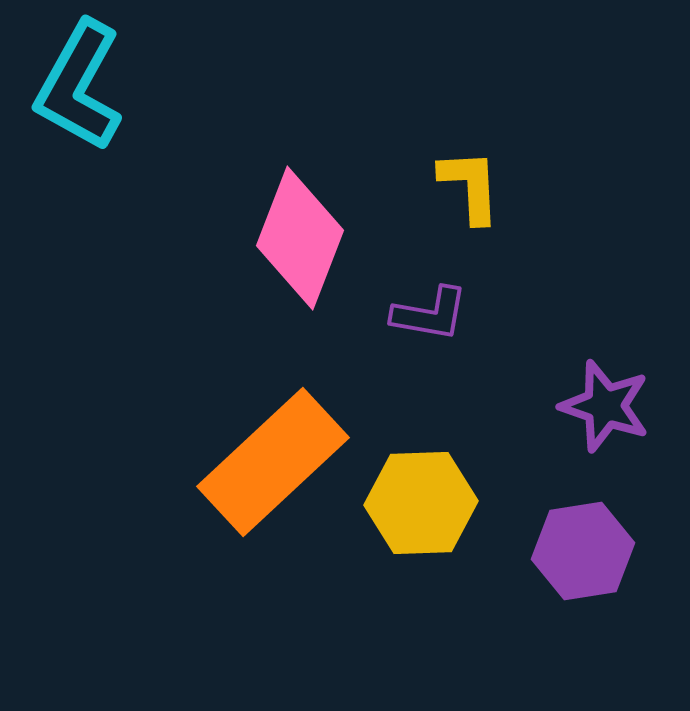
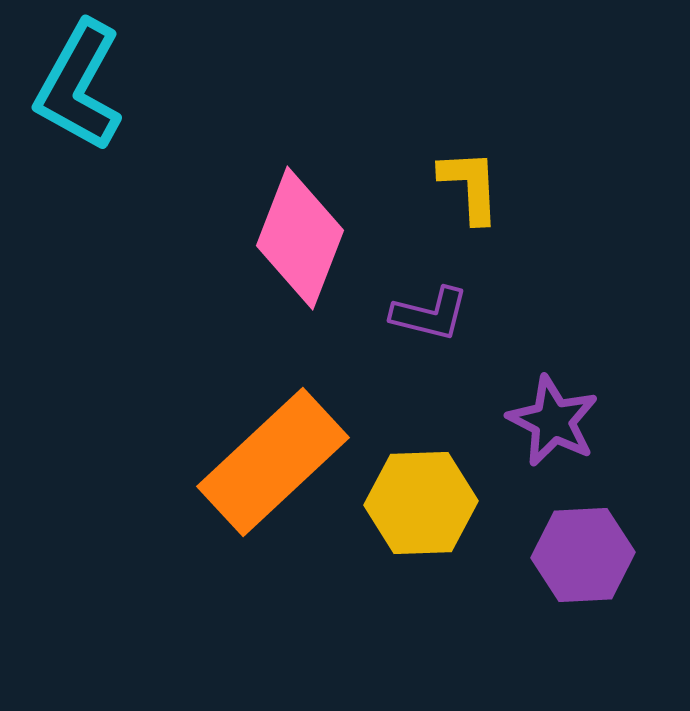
purple L-shape: rotated 4 degrees clockwise
purple star: moved 52 px left, 15 px down; rotated 8 degrees clockwise
purple hexagon: moved 4 px down; rotated 6 degrees clockwise
